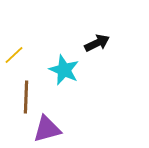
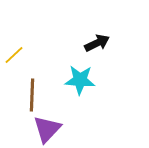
cyan star: moved 16 px right, 10 px down; rotated 20 degrees counterclockwise
brown line: moved 6 px right, 2 px up
purple triangle: rotated 32 degrees counterclockwise
